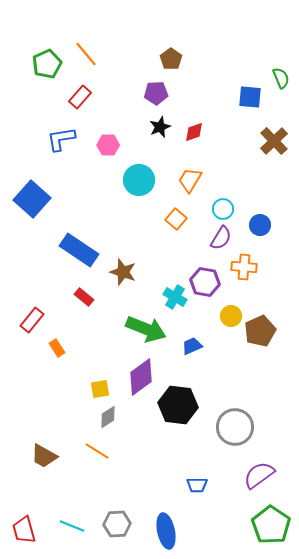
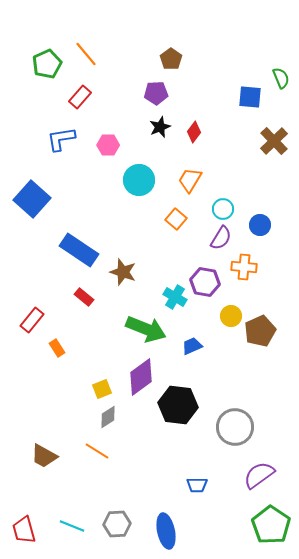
red diamond at (194, 132): rotated 35 degrees counterclockwise
yellow square at (100, 389): moved 2 px right; rotated 12 degrees counterclockwise
